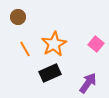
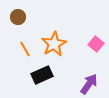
black rectangle: moved 8 px left, 2 px down
purple arrow: moved 1 px right, 1 px down
